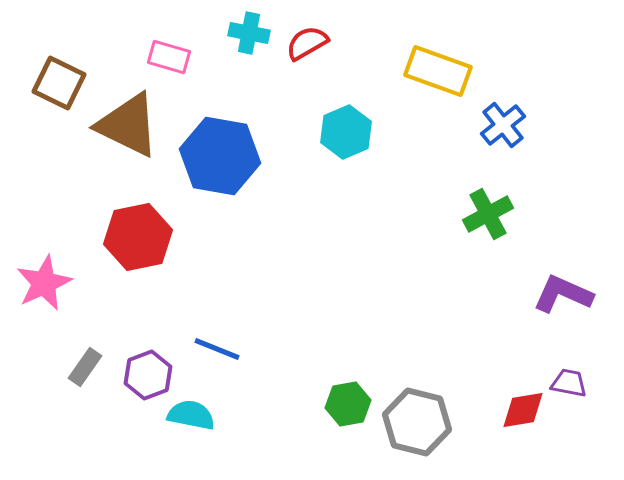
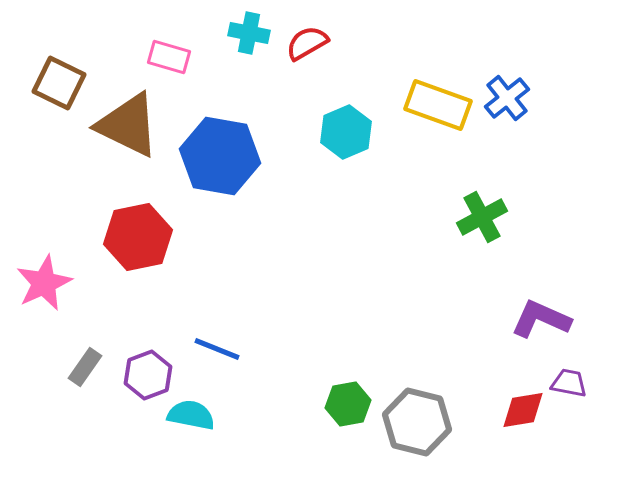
yellow rectangle: moved 34 px down
blue cross: moved 4 px right, 27 px up
green cross: moved 6 px left, 3 px down
purple L-shape: moved 22 px left, 25 px down
